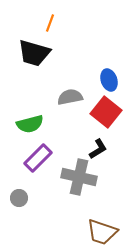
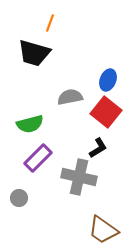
blue ellipse: moved 1 px left; rotated 40 degrees clockwise
black L-shape: moved 1 px up
brown trapezoid: moved 1 px right, 2 px up; rotated 16 degrees clockwise
